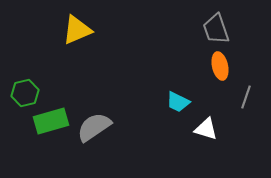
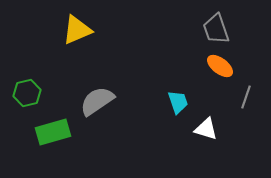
orange ellipse: rotated 40 degrees counterclockwise
green hexagon: moved 2 px right
cyan trapezoid: rotated 135 degrees counterclockwise
green rectangle: moved 2 px right, 11 px down
gray semicircle: moved 3 px right, 26 px up
